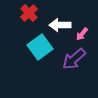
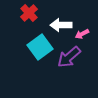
white arrow: moved 1 px right
pink arrow: rotated 24 degrees clockwise
purple arrow: moved 5 px left, 2 px up
